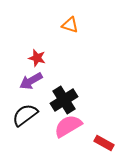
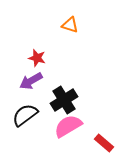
red rectangle: rotated 12 degrees clockwise
